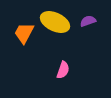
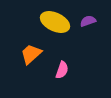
orange trapezoid: moved 7 px right, 21 px down; rotated 20 degrees clockwise
pink semicircle: moved 1 px left
